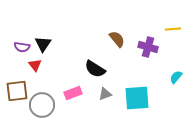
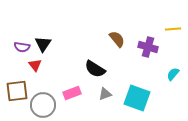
cyan semicircle: moved 3 px left, 3 px up
pink rectangle: moved 1 px left
cyan square: rotated 24 degrees clockwise
gray circle: moved 1 px right
